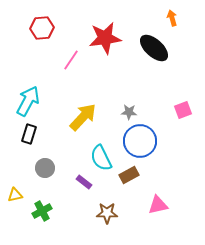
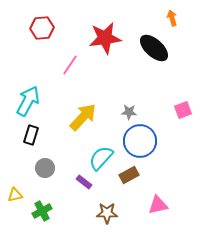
pink line: moved 1 px left, 5 px down
black rectangle: moved 2 px right, 1 px down
cyan semicircle: rotated 68 degrees clockwise
